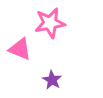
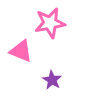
pink triangle: moved 1 px right, 2 px down
